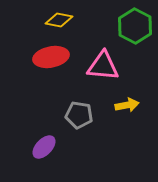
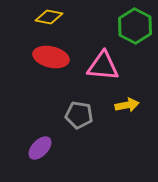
yellow diamond: moved 10 px left, 3 px up
red ellipse: rotated 24 degrees clockwise
purple ellipse: moved 4 px left, 1 px down
